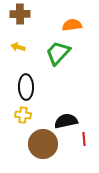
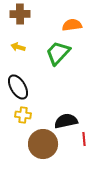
black ellipse: moved 8 px left; rotated 30 degrees counterclockwise
